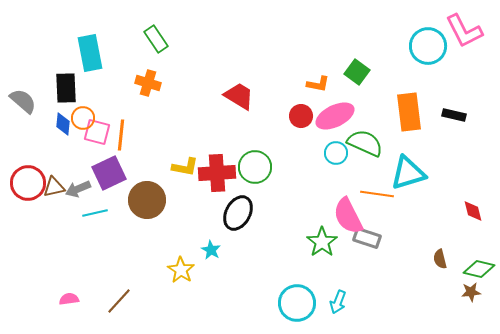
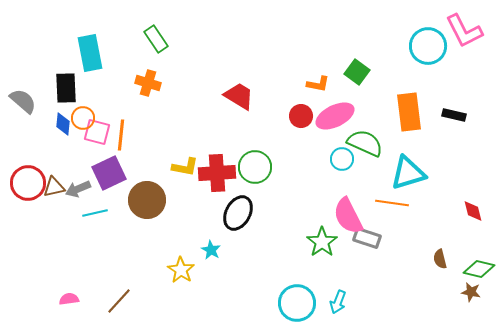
cyan circle at (336, 153): moved 6 px right, 6 px down
orange line at (377, 194): moved 15 px right, 9 px down
brown star at (471, 292): rotated 18 degrees clockwise
